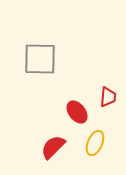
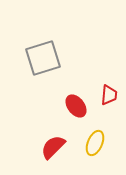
gray square: moved 3 px right, 1 px up; rotated 18 degrees counterclockwise
red trapezoid: moved 1 px right, 2 px up
red ellipse: moved 1 px left, 6 px up
